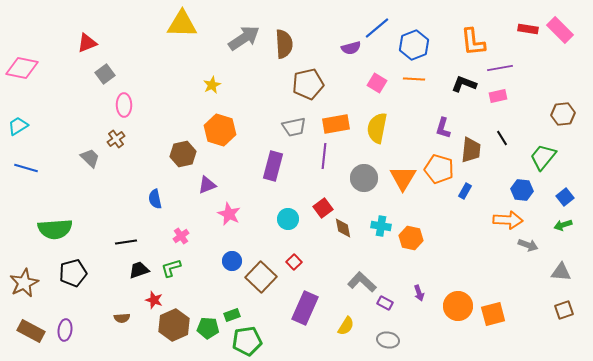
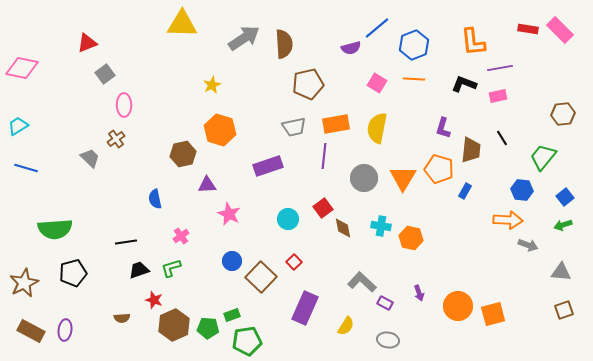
purple rectangle at (273, 166): moved 5 px left; rotated 56 degrees clockwise
purple triangle at (207, 185): rotated 18 degrees clockwise
